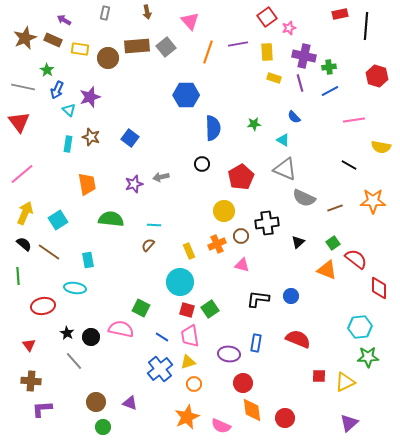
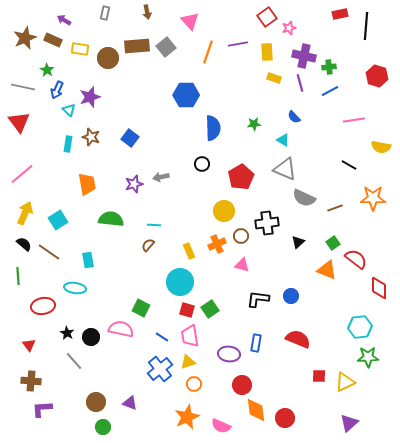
orange star at (373, 201): moved 3 px up
red circle at (243, 383): moved 1 px left, 2 px down
orange diamond at (252, 410): moved 4 px right
